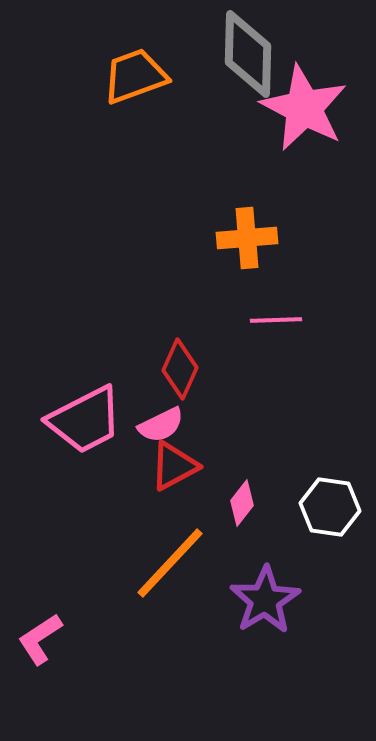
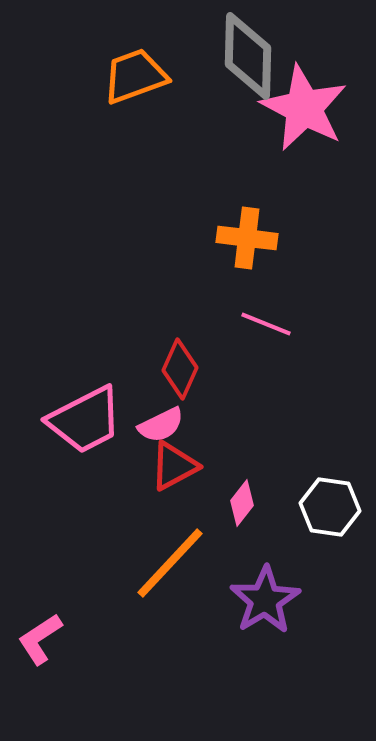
gray diamond: moved 2 px down
orange cross: rotated 12 degrees clockwise
pink line: moved 10 px left, 4 px down; rotated 24 degrees clockwise
